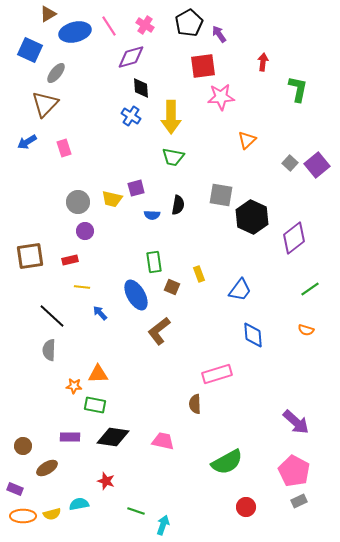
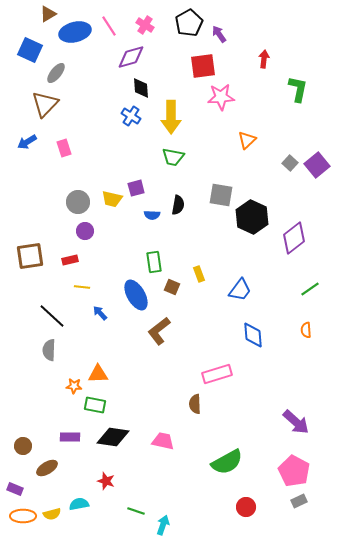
red arrow at (263, 62): moved 1 px right, 3 px up
orange semicircle at (306, 330): rotated 70 degrees clockwise
